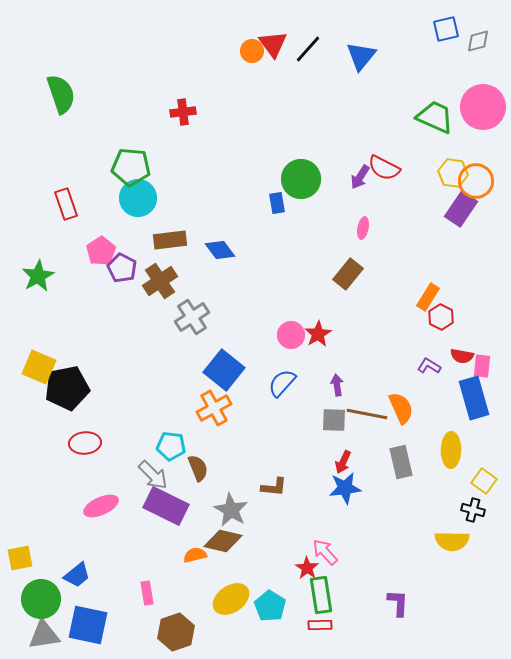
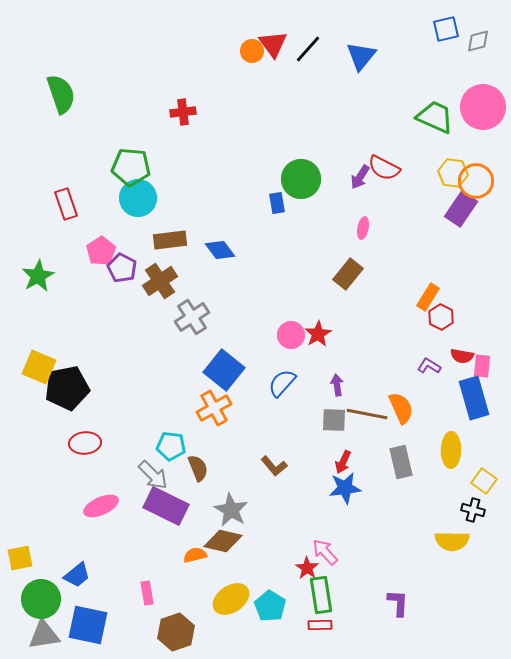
brown L-shape at (274, 487): moved 21 px up; rotated 44 degrees clockwise
